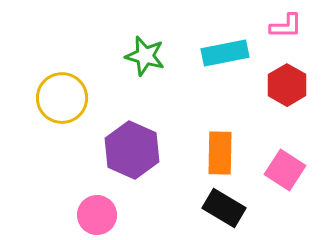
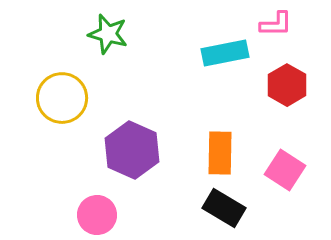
pink L-shape: moved 10 px left, 2 px up
green star: moved 37 px left, 22 px up
